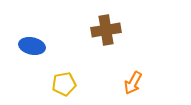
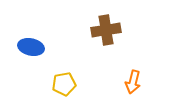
blue ellipse: moved 1 px left, 1 px down
orange arrow: moved 1 px up; rotated 15 degrees counterclockwise
